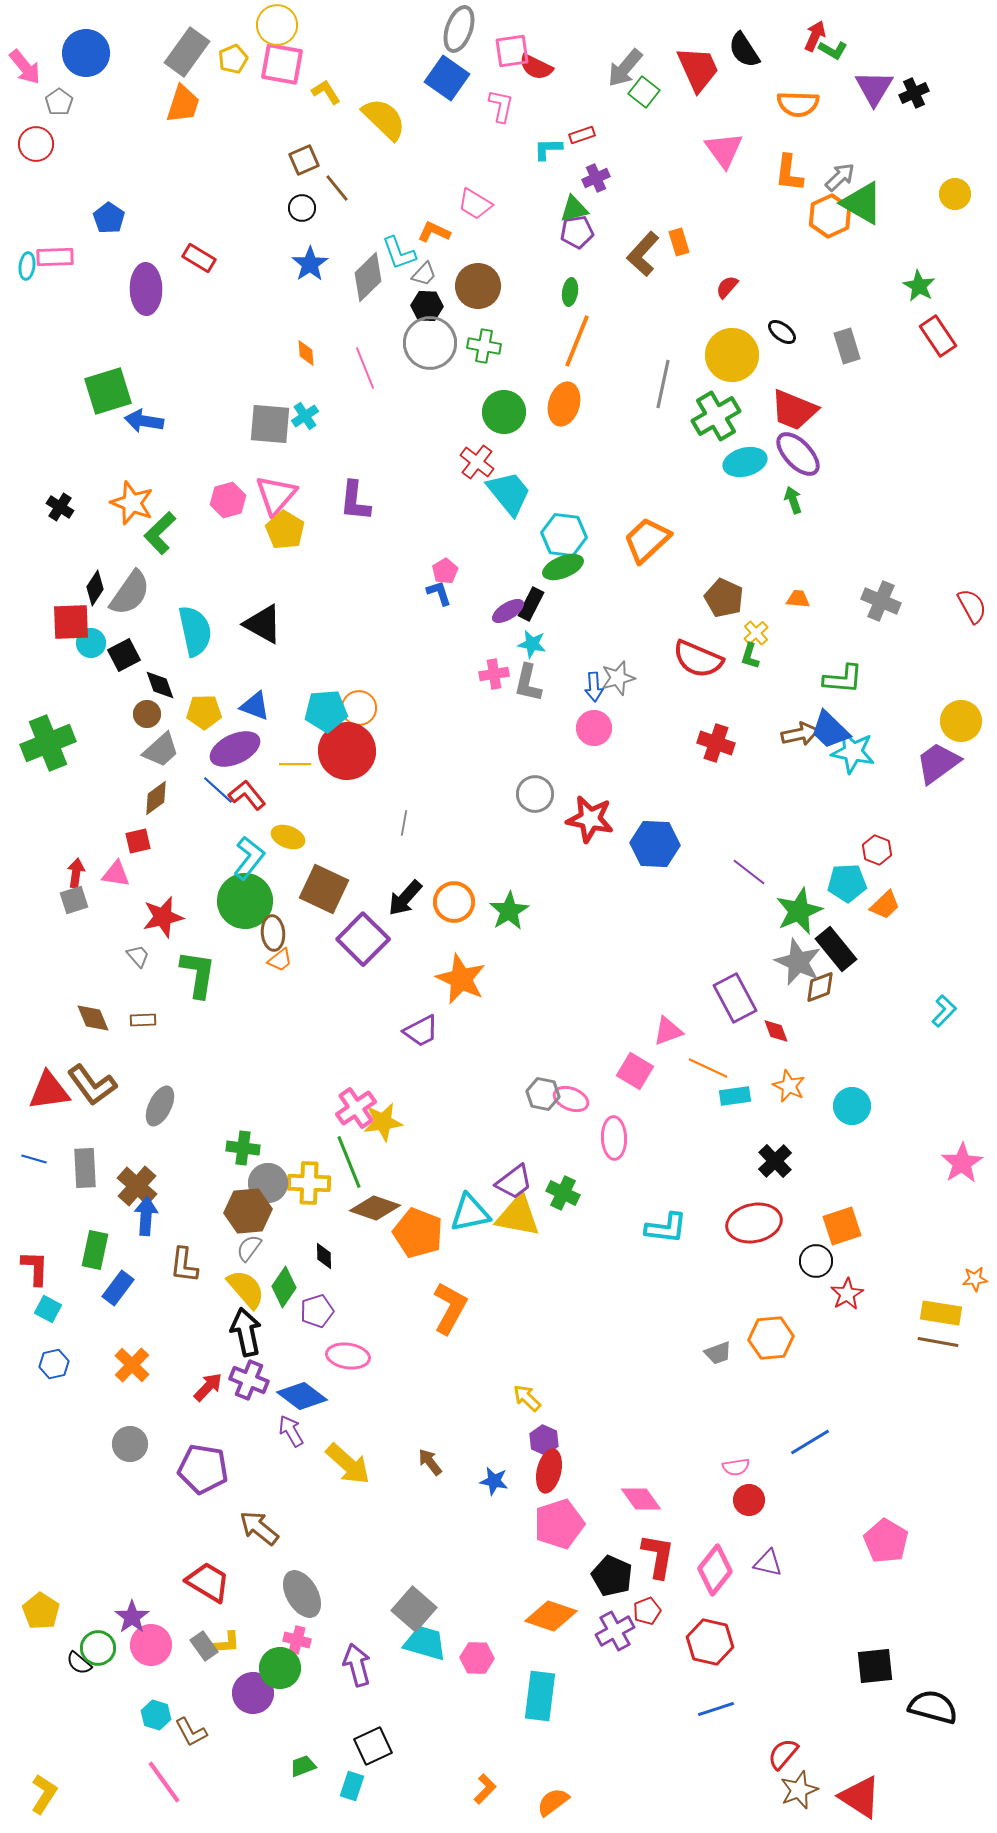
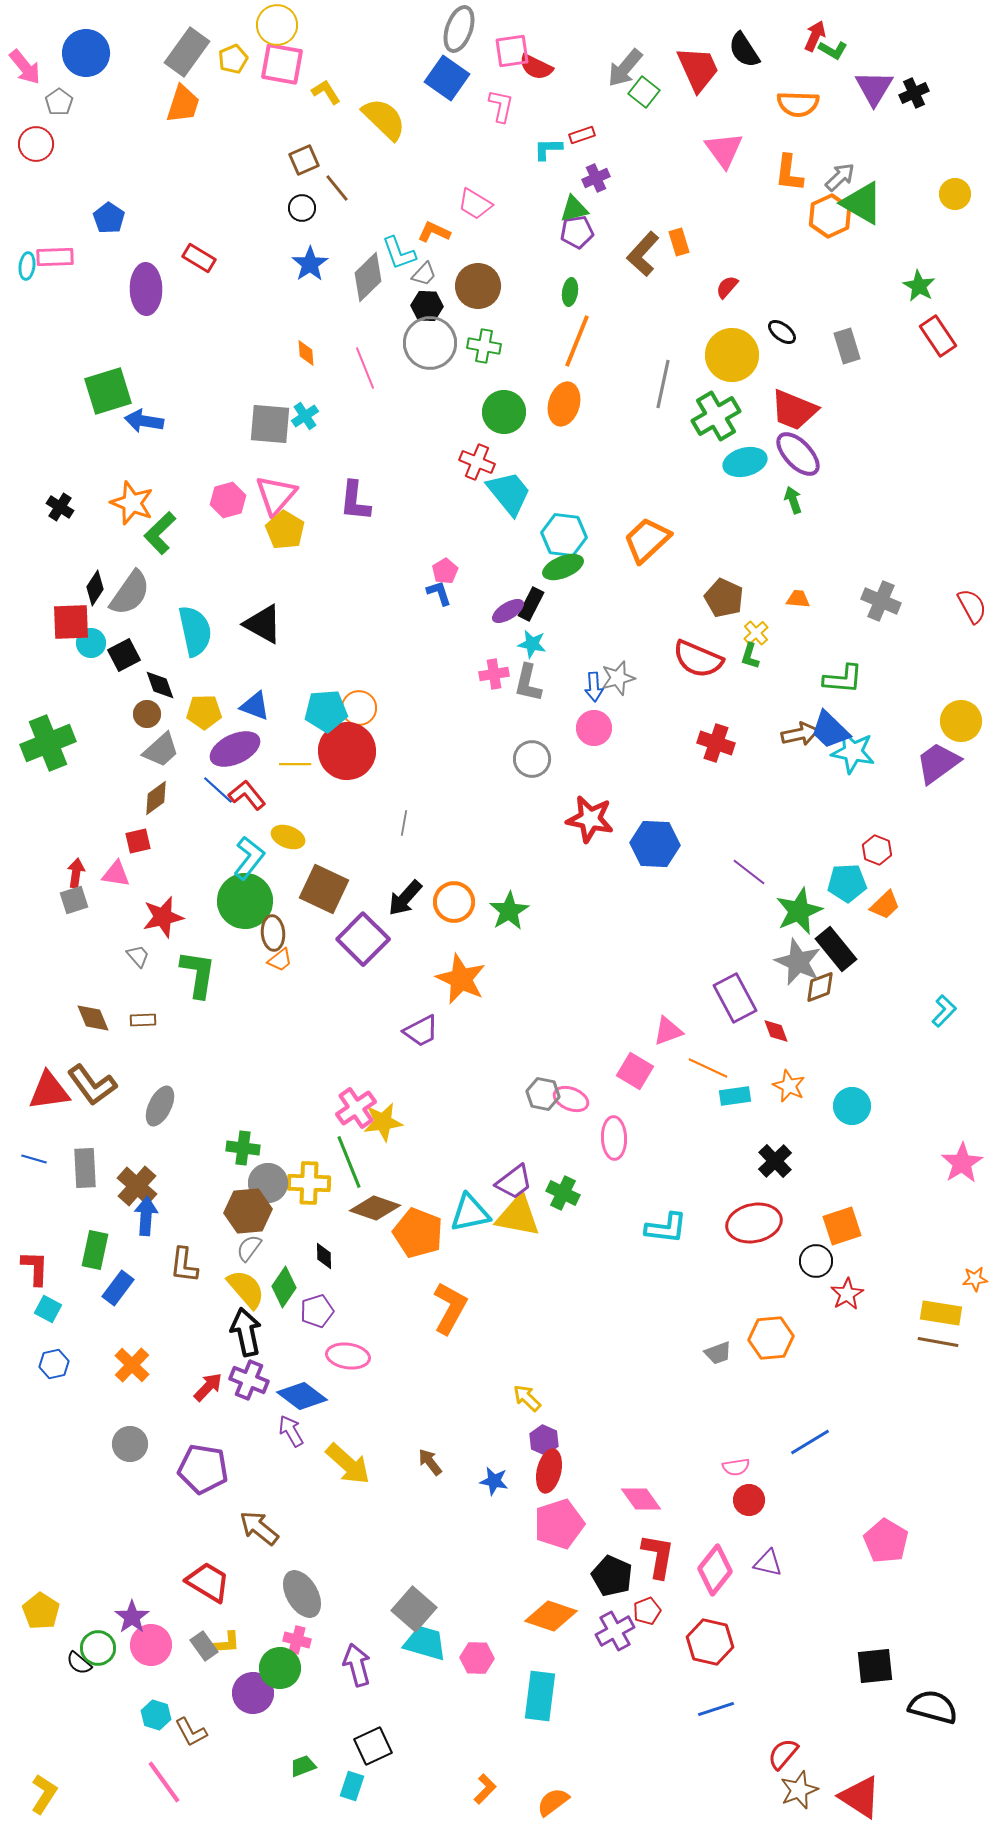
red cross at (477, 462): rotated 16 degrees counterclockwise
gray circle at (535, 794): moved 3 px left, 35 px up
